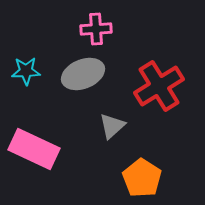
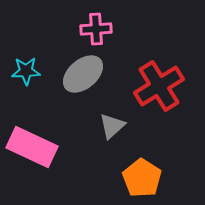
gray ellipse: rotated 18 degrees counterclockwise
pink rectangle: moved 2 px left, 2 px up
